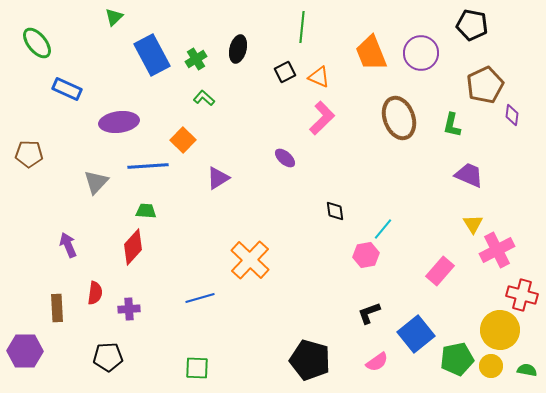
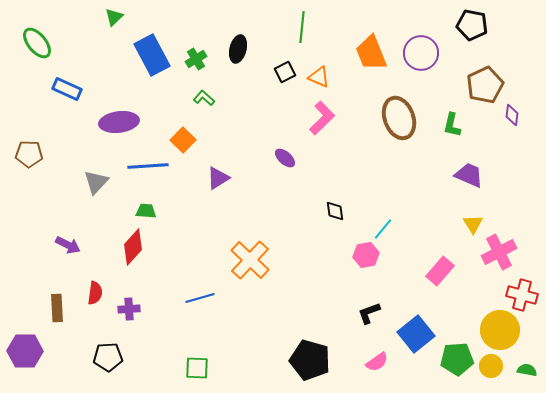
purple arrow at (68, 245): rotated 140 degrees clockwise
pink cross at (497, 250): moved 2 px right, 2 px down
green pentagon at (457, 359): rotated 8 degrees clockwise
